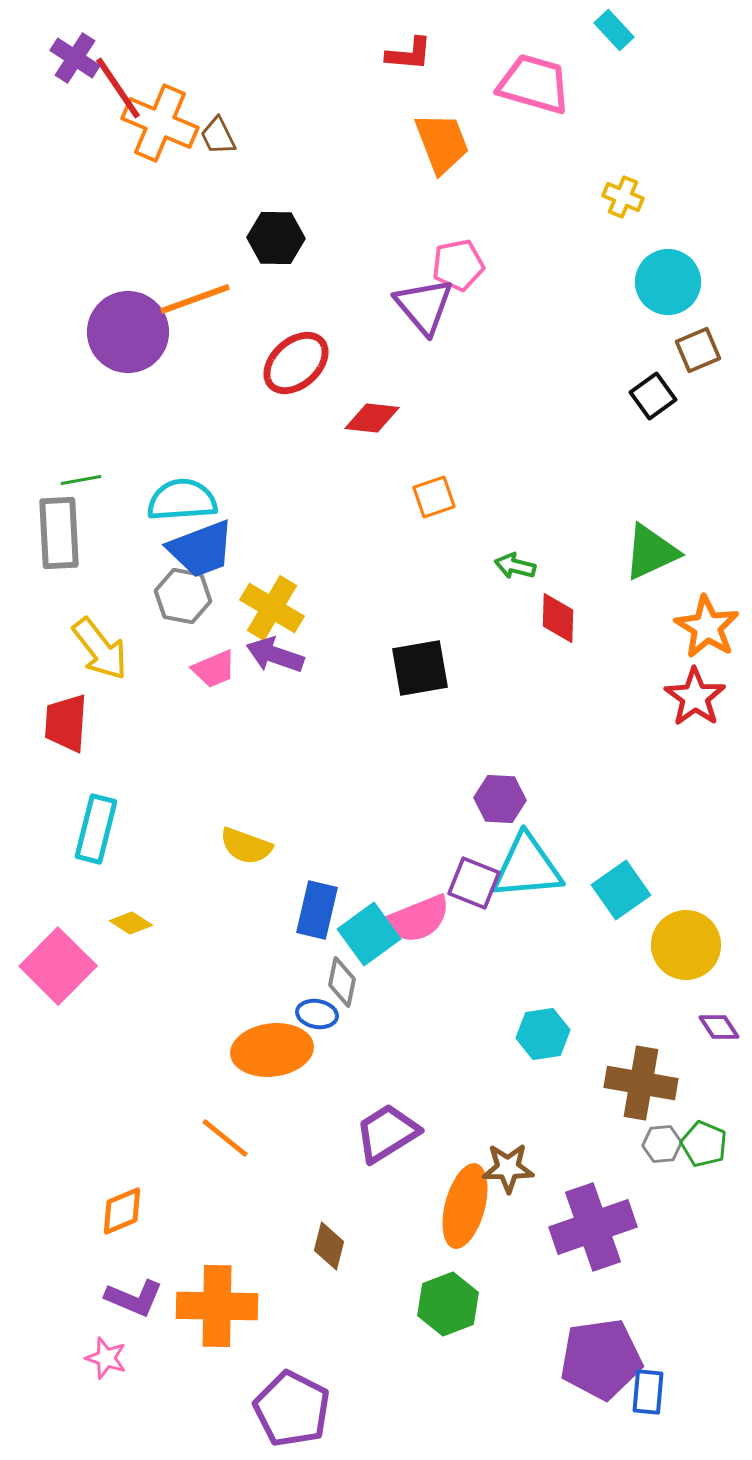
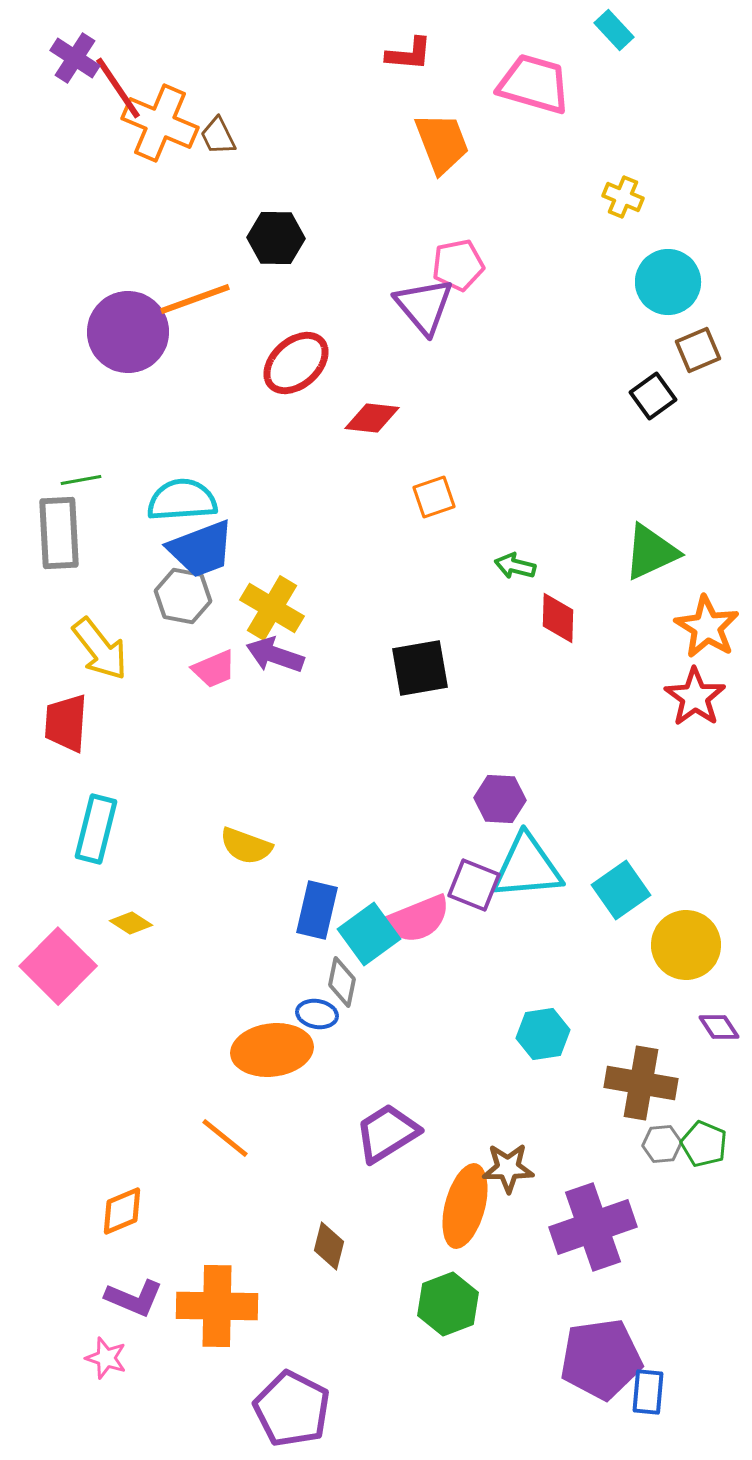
purple square at (474, 883): moved 2 px down
